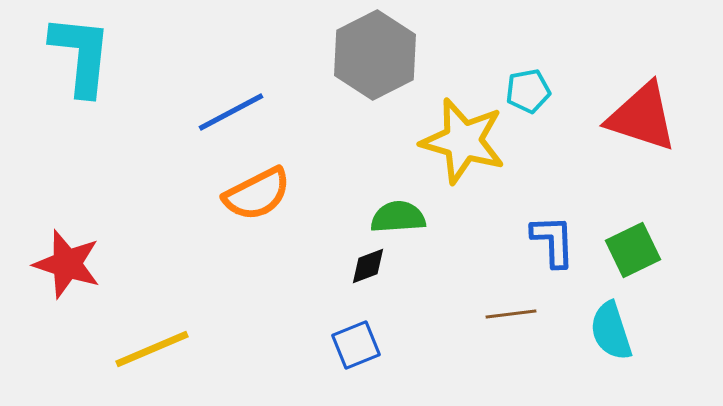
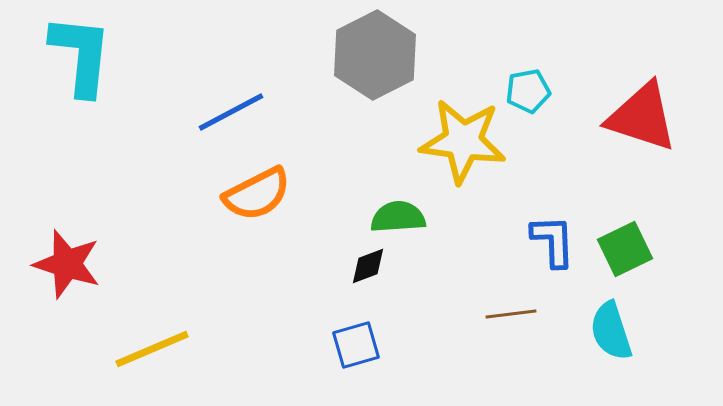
yellow star: rotated 8 degrees counterclockwise
green square: moved 8 px left, 1 px up
blue square: rotated 6 degrees clockwise
